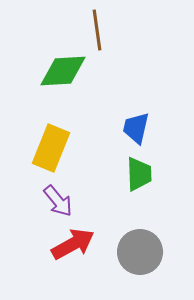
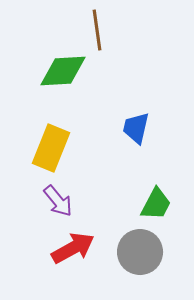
green trapezoid: moved 17 px right, 30 px down; rotated 30 degrees clockwise
red arrow: moved 4 px down
